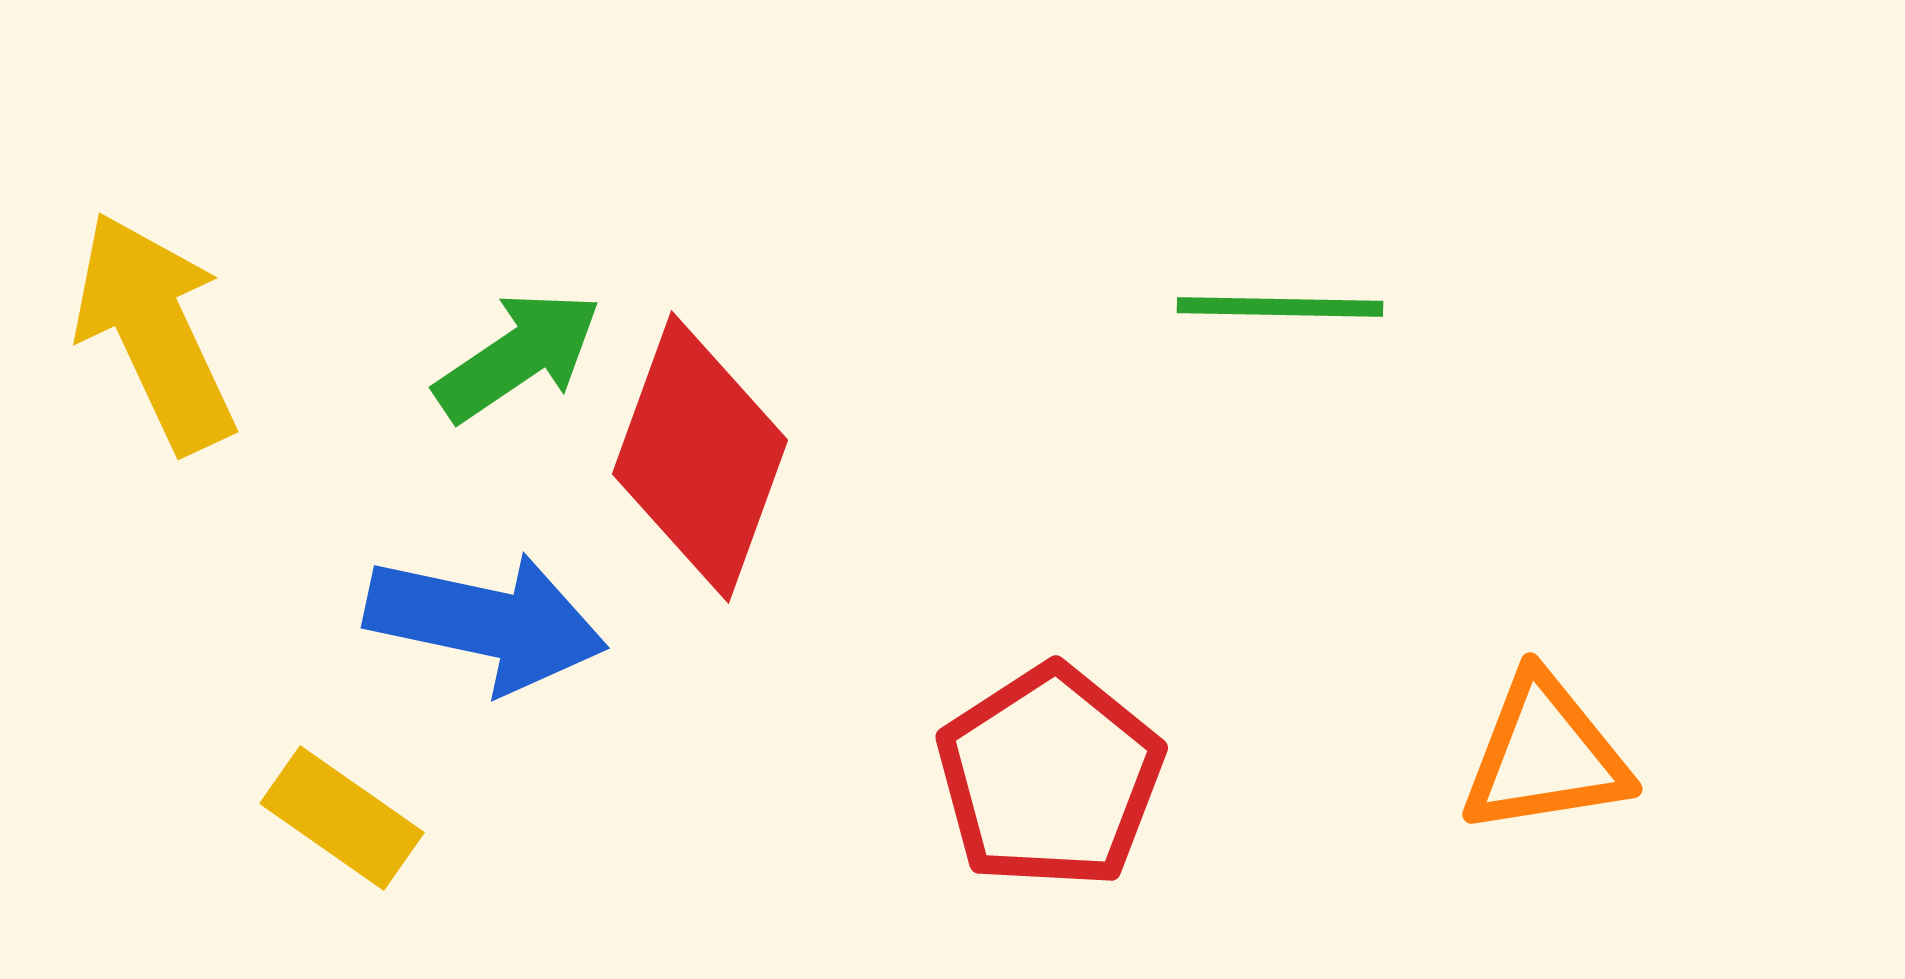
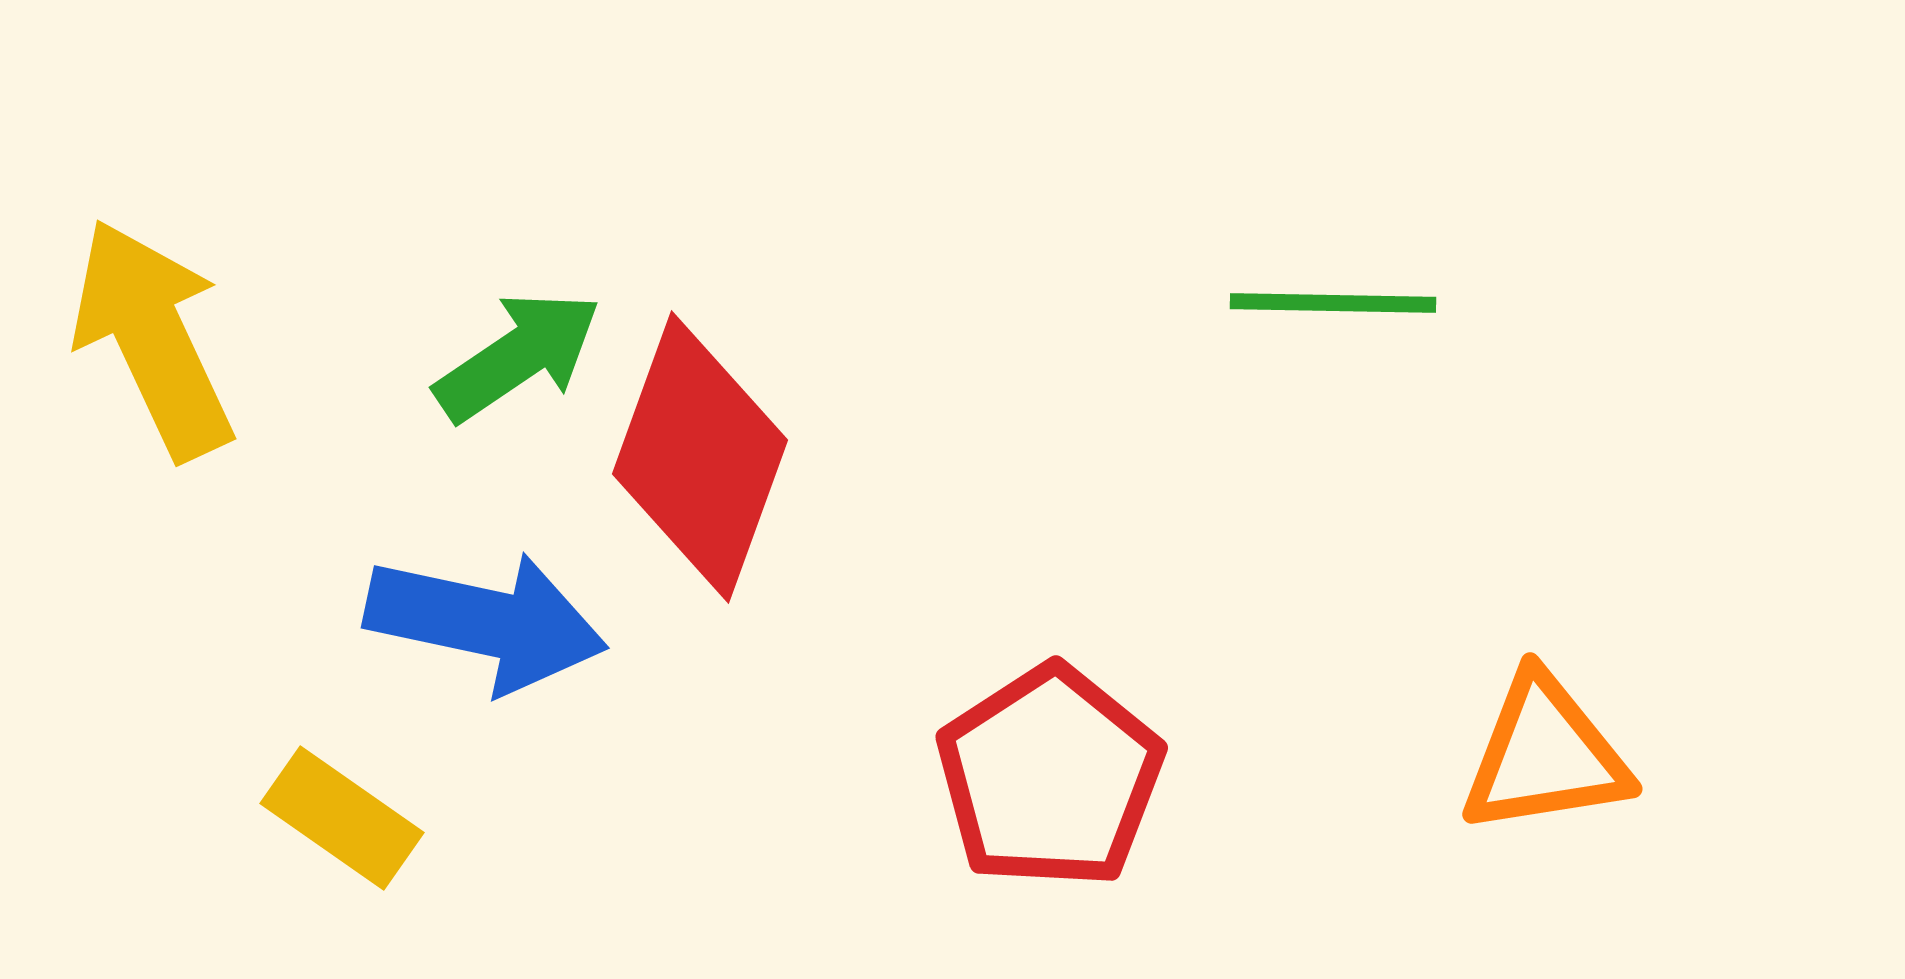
green line: moved 53 px right, 4 px up
yellow arrow: moved 2 px left, 7 px down
